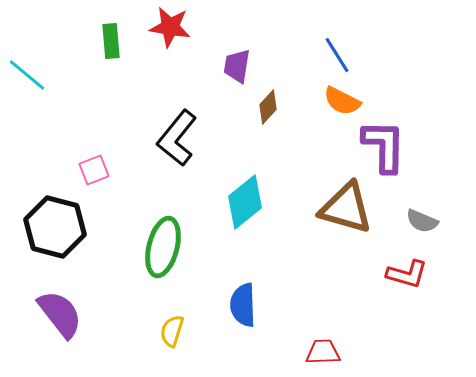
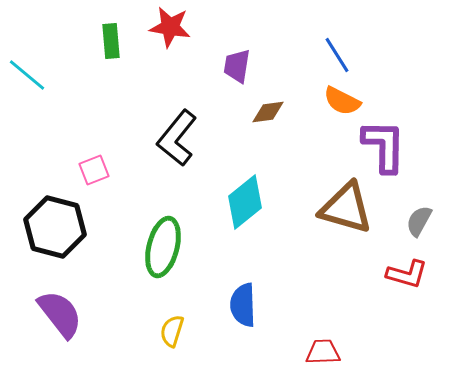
brown diamond: moved 5 px down; rotated 40 degrees clockwise
gray semicircle: moved 3 px left; rotated 96 degrees clockwise
